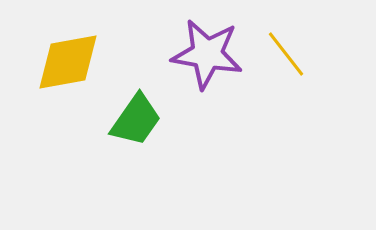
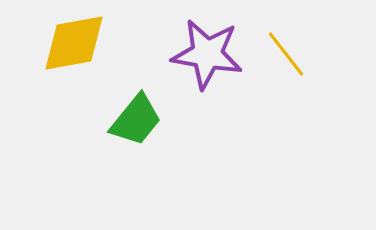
yellow diamond: moved 6 px right, 19 px up
green trapezoid: rotated 4 degrees clockwise
